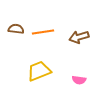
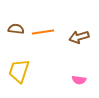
yellow trapezoid: moved 20 px left; rotated 50 degrees counterclockwise
